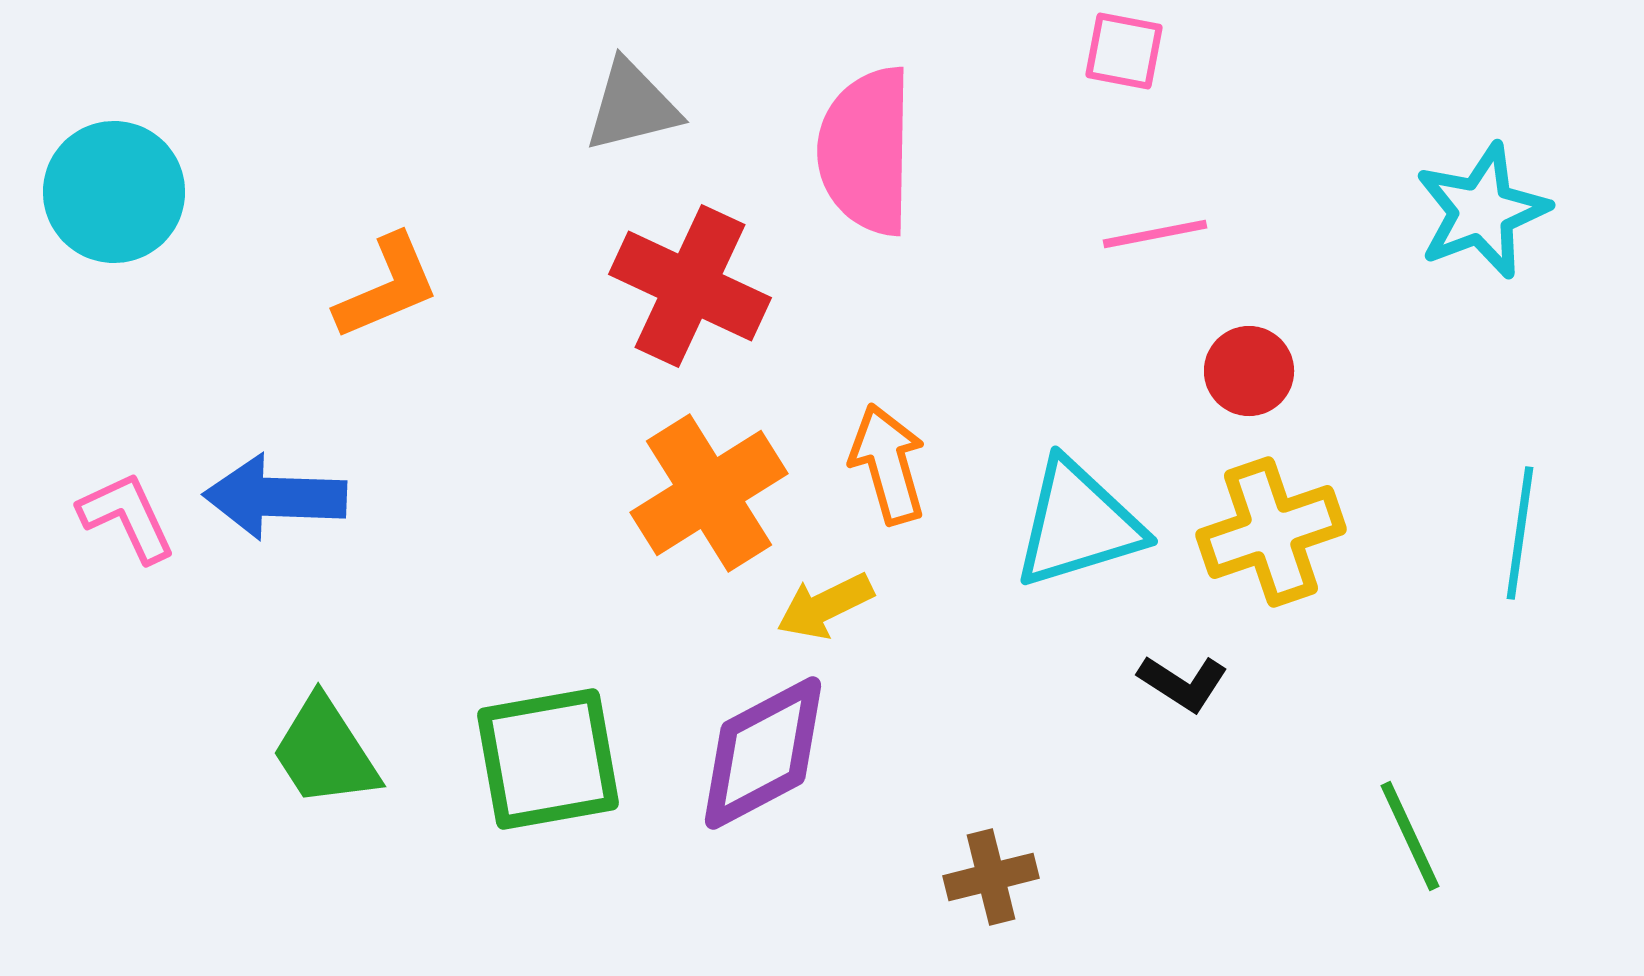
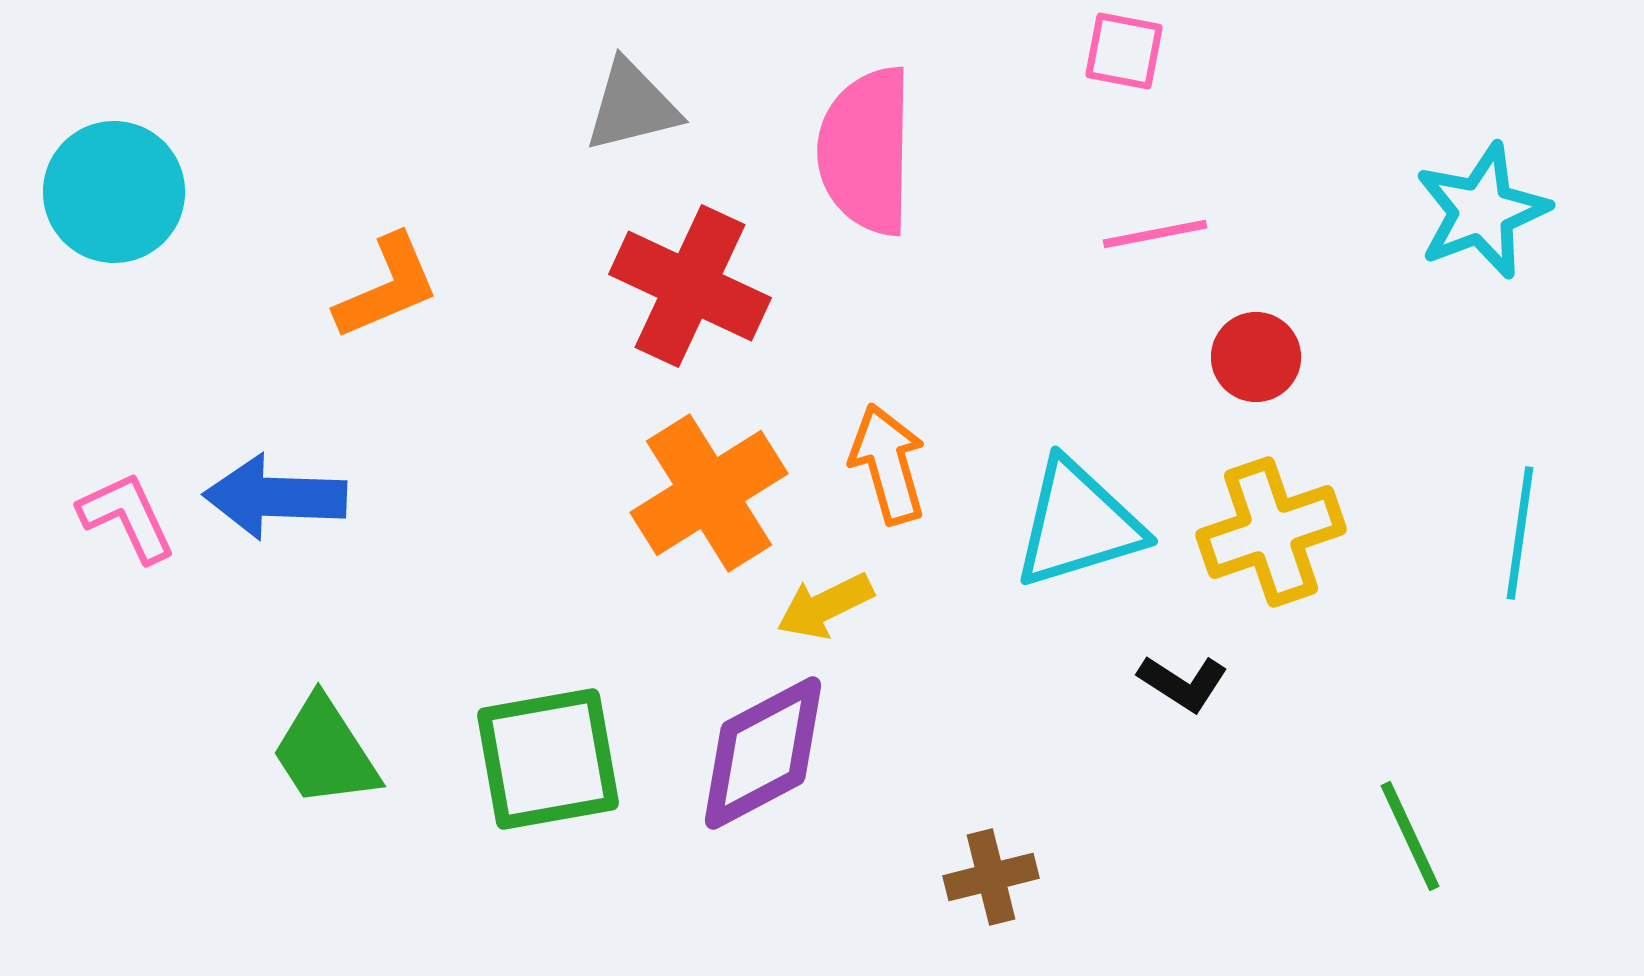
red circle: moved 7 px right, 14 px up
